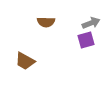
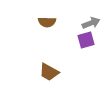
brown semicircle: moved 1 px right
brown trapezoid: moved 24 px right, 11 px down
